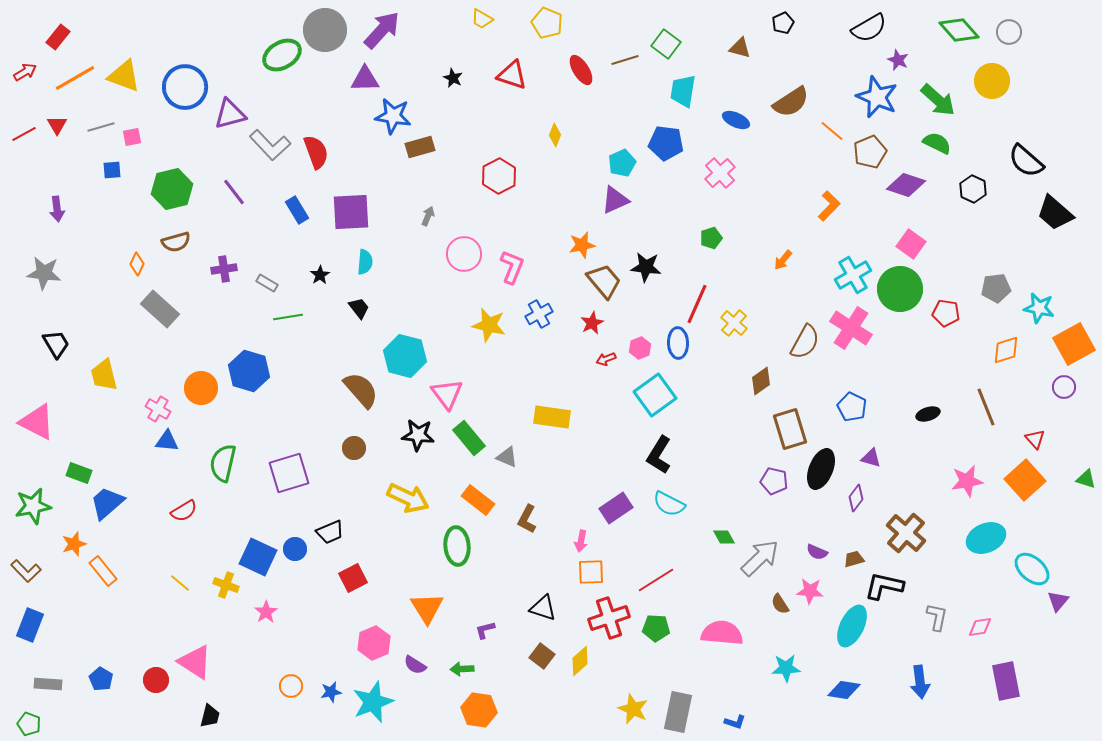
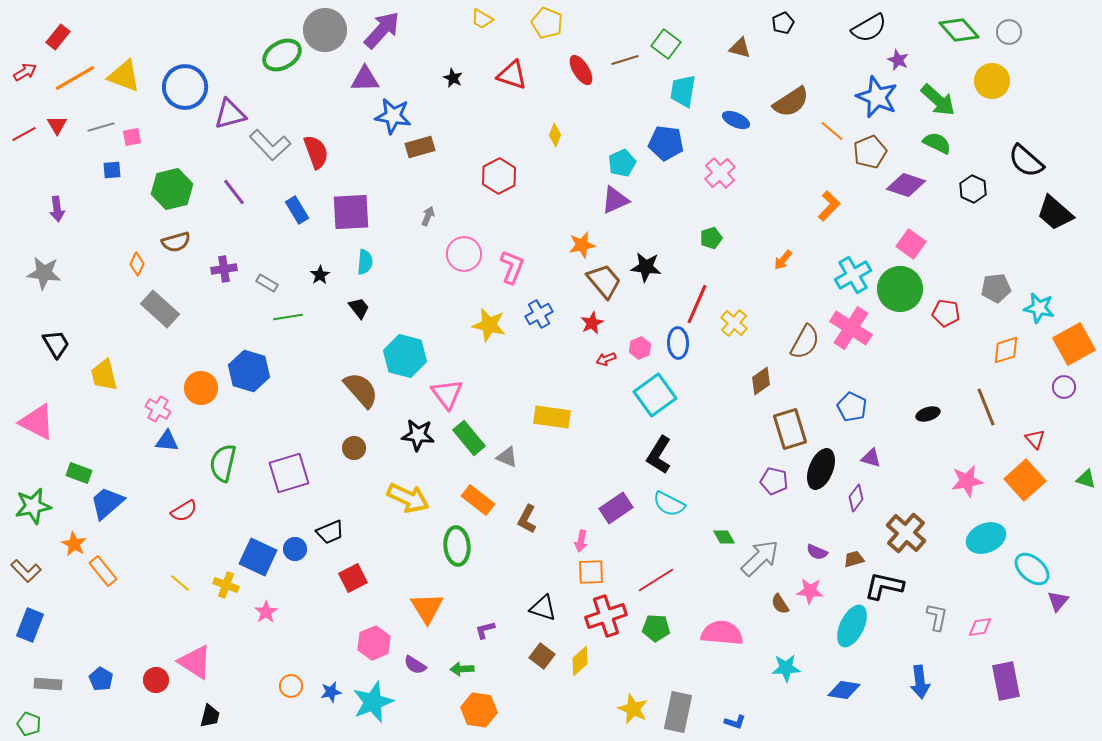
orange star at (74, 544): rotated 25 degrees counterclockwise
red cross at (609, 618): moved 3 px left, 2 px up
